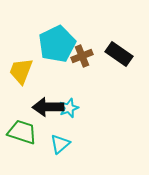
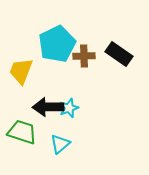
brown cross: moved 2 px right; rotated 20 degrees clockwise
